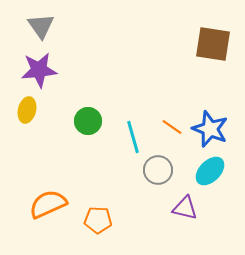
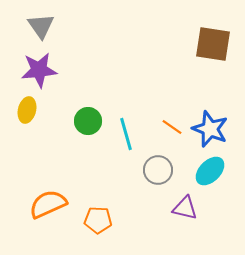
cyan line: moved 7 px left, 3 px up
